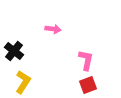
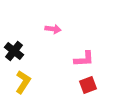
pink L-shape: moved 2 px left, 1 px up; rotated 75 degrees clockwise
